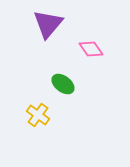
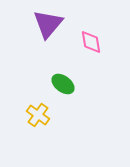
pink diamond: moved 7 px up; rotated 25 degrees clockwise
